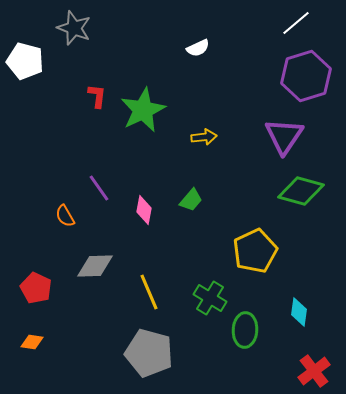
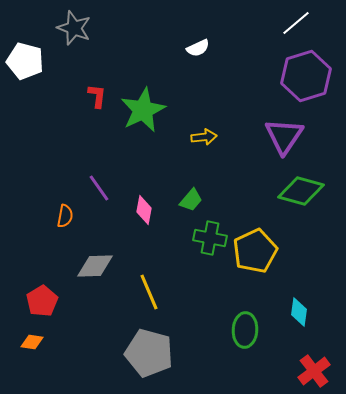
orange semicircle: rotated 140 degrees counterclockwise
red pentagon: moved 6 px right, 13 px down; rotated 16 degrees clockwise
green cross: moved 60 px up; rotated 20 degrees counterclockwise
